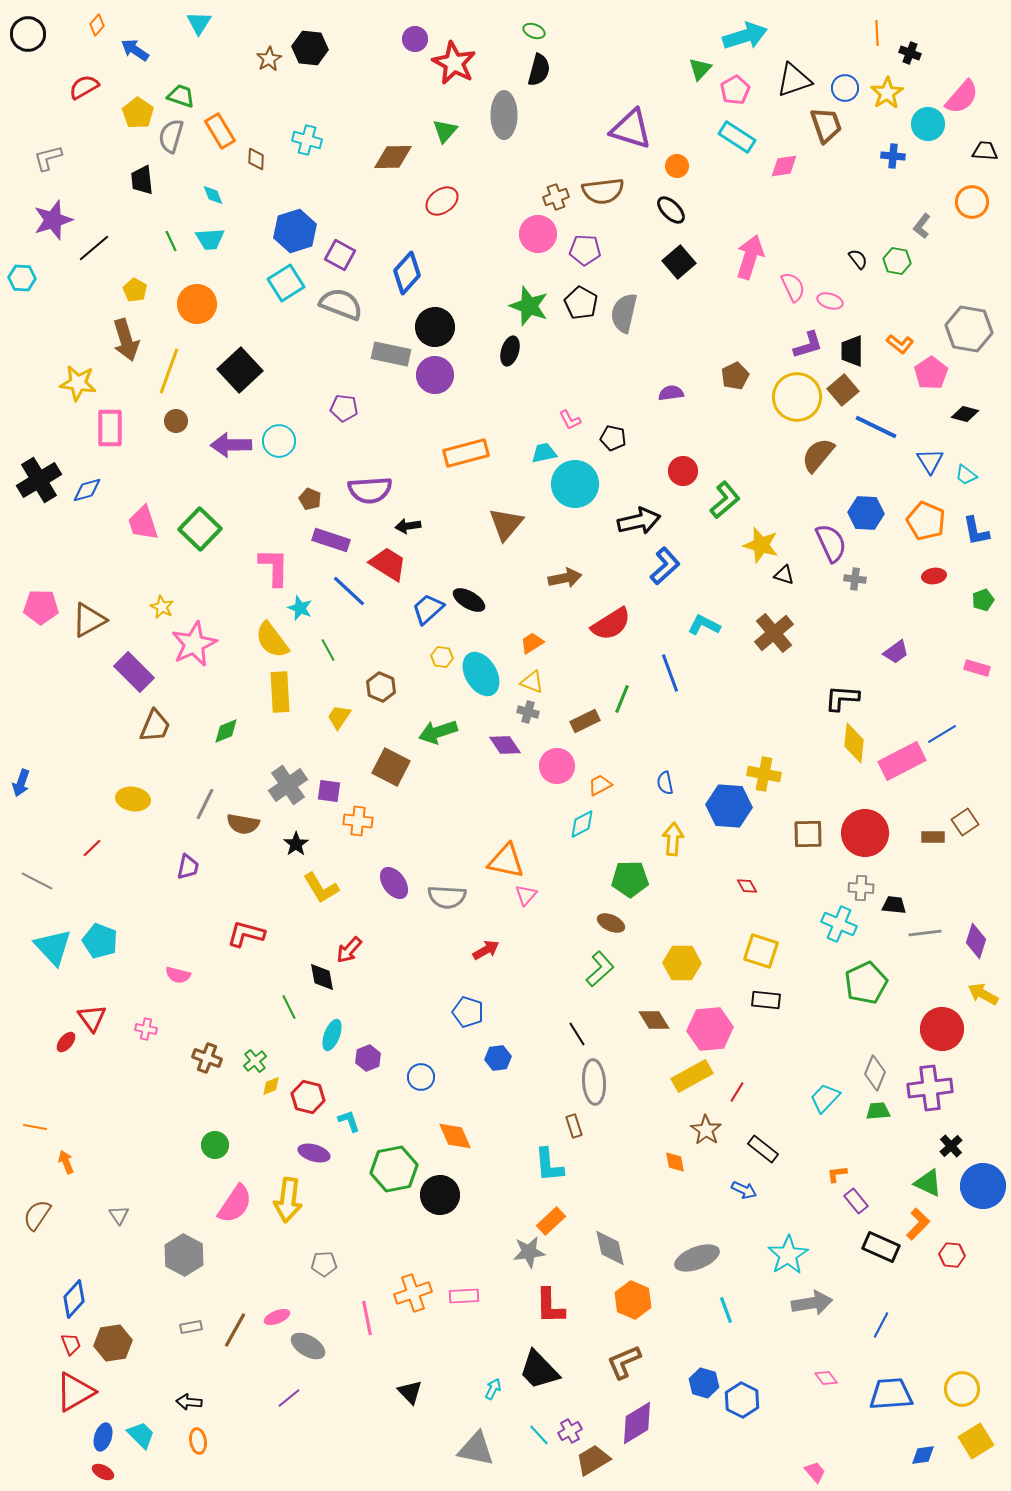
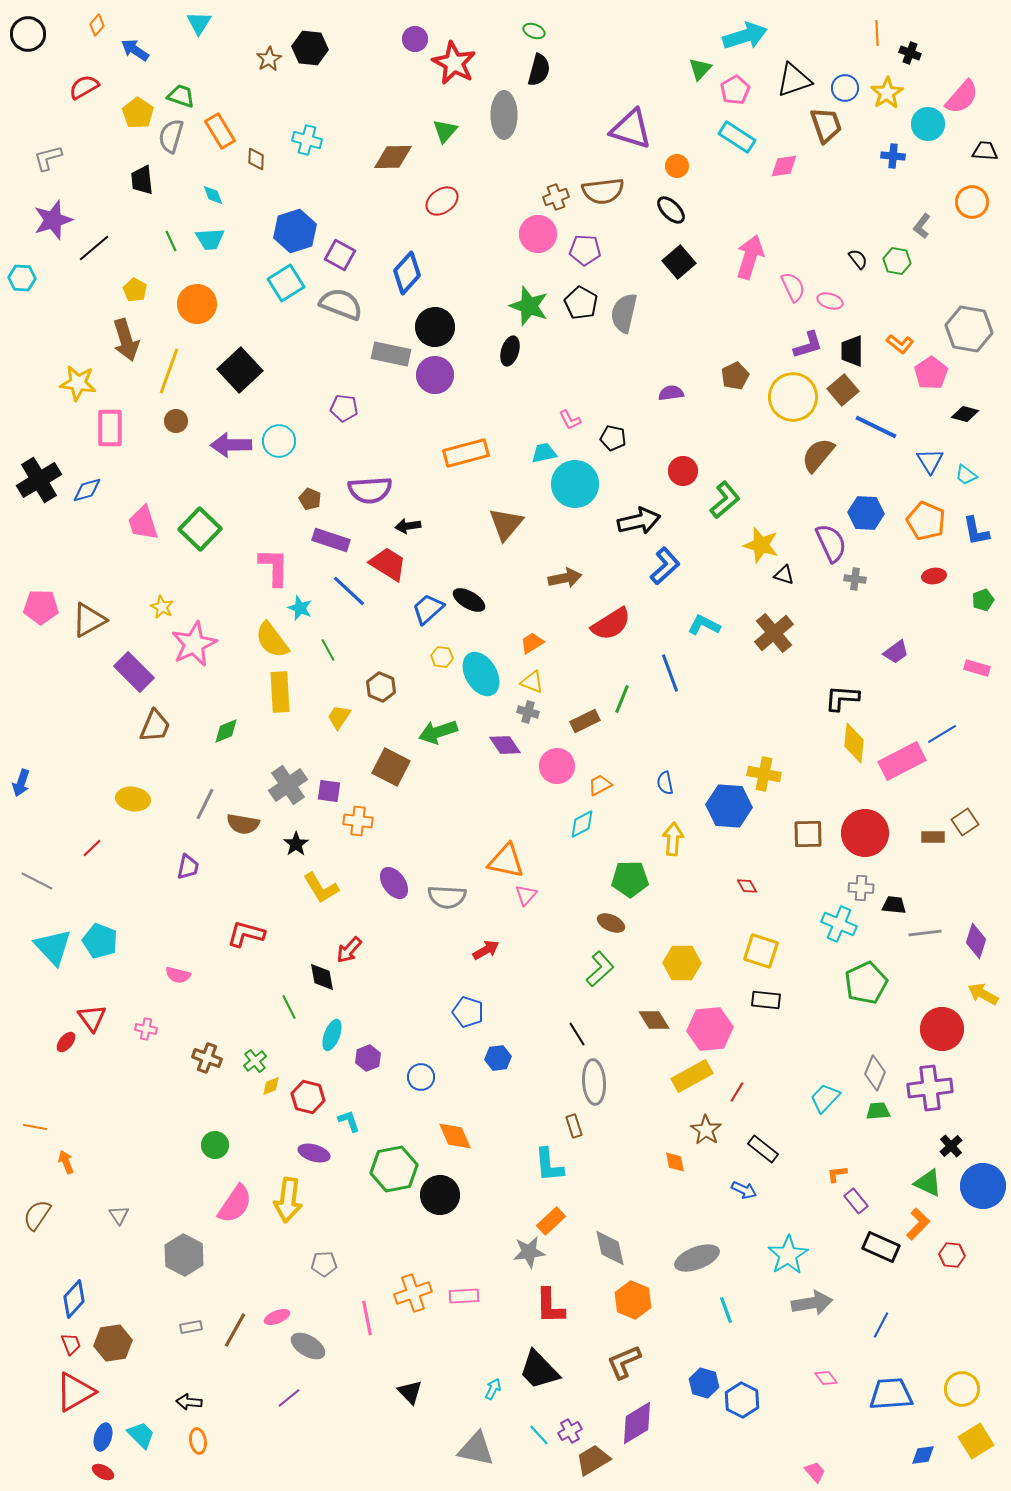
yellow circle at (797, 397): moved 4 px left
